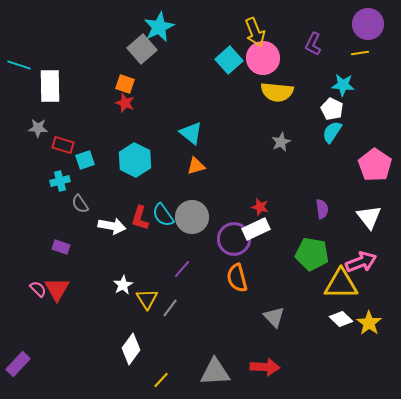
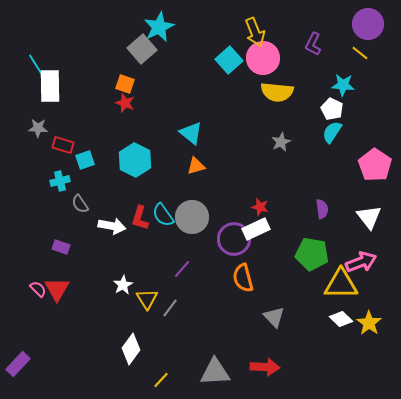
yellow line at (360, 53): rotated 48 degrees clockwise
cyan line at (19, 65): moved 17 px right; rotated 40 degrees clockwise
orange semicircle at (237, 278): moved 6 px right
